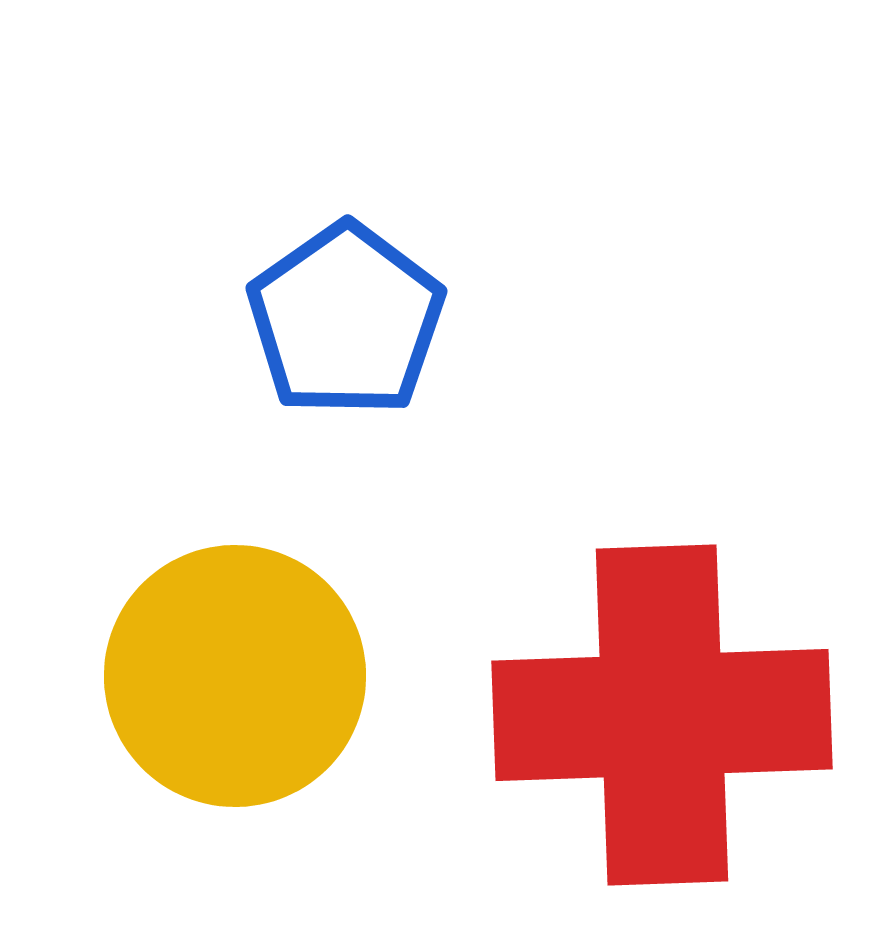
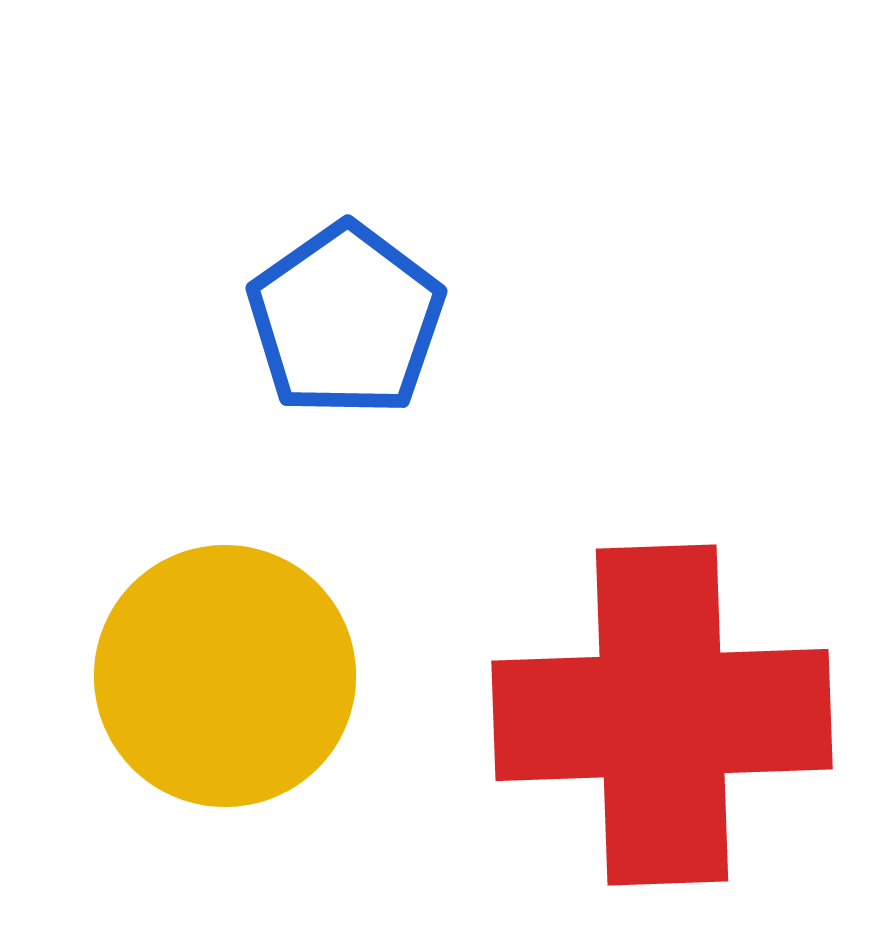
yellow circle: moved 10 px left
